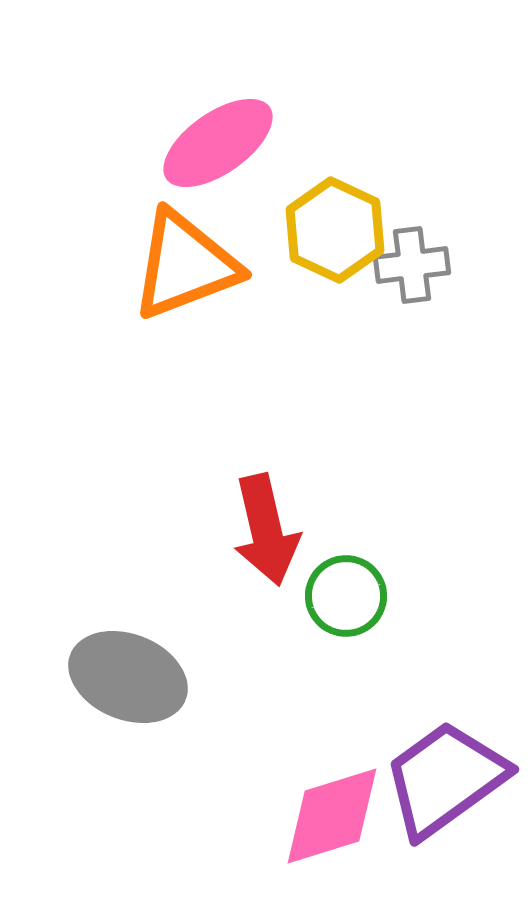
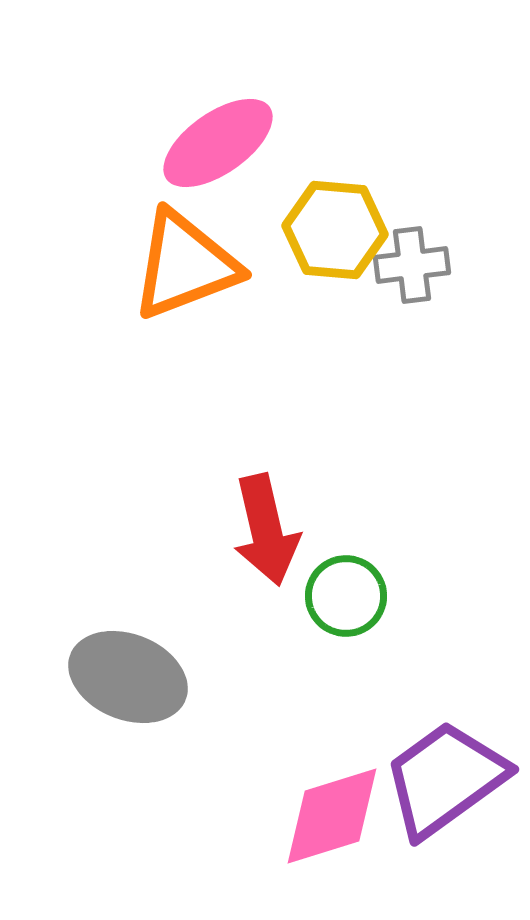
yellow hexagon: rotated 20 degrees counterclockwise
